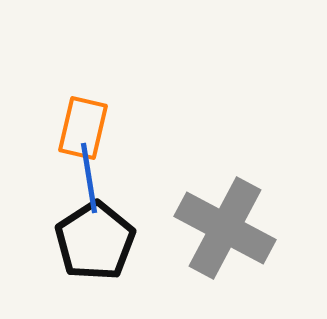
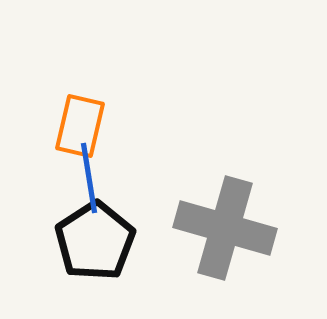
orange rectangle: moved 3 px left, 2 px up
gray cross: rotated 12 degrees counterclockwise
